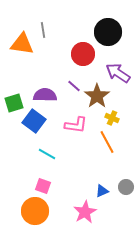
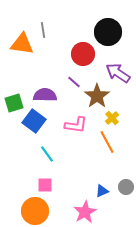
purple line: moved 4 px up
yellow cross: rotated 24 degrees clockwise
cyan line: rotated 24 degrees clockwise
pink square: moved 2 px right, 1 px up; rotated 21 degrees counterclockwise
